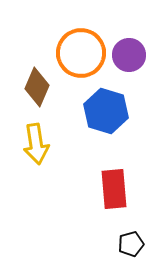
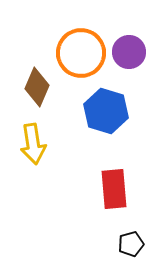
purple circle: moved 3 px up
yellow arrow: moved 3 px left
